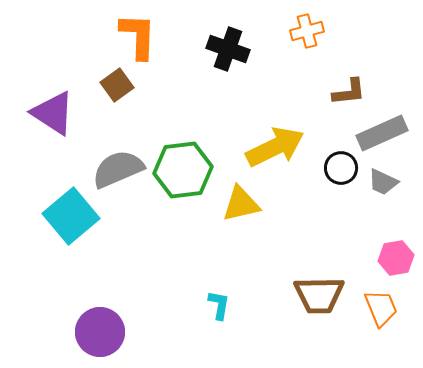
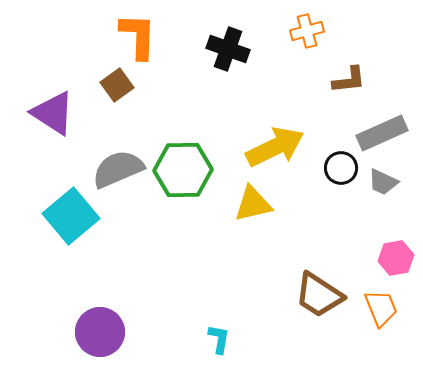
brown L-shape: moved 12 px up
green hexagon: rotated 6 degrees clockwise
yellow triangle: moved 12 px right
brown trapezoid: rotated 34 degrees clockwise
cyan L-shape: moved 34 px down
